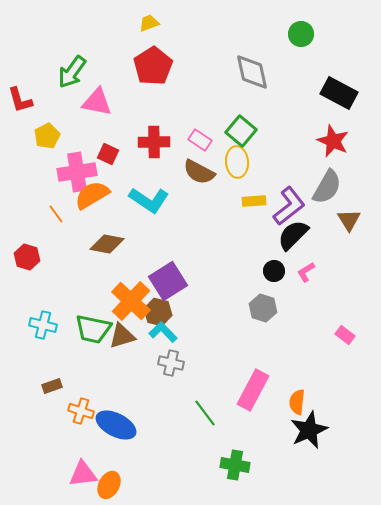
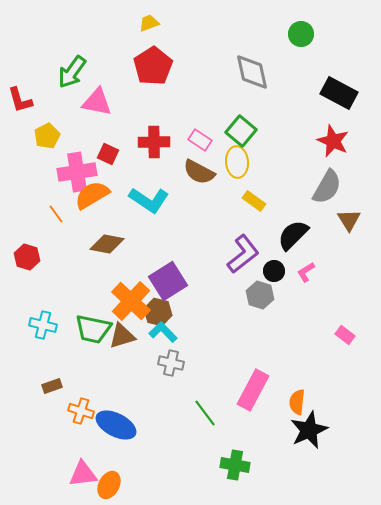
yellow rectangle at (254, 201): rotated 40 degrees clockwise
purple L-shape at (289, 206): moved 46 px left, 48 px down
gray hexagon at (263, 308): moved 3 px left, 13 px up
